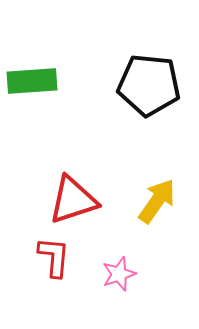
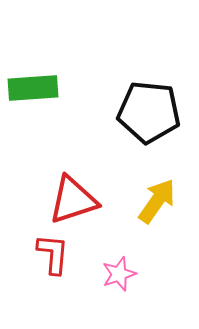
green rectangle: moved 1 px right, 7 px down
black pentagon: moved 27 px down
red L-shape: moved 1 px left, 3 px up
